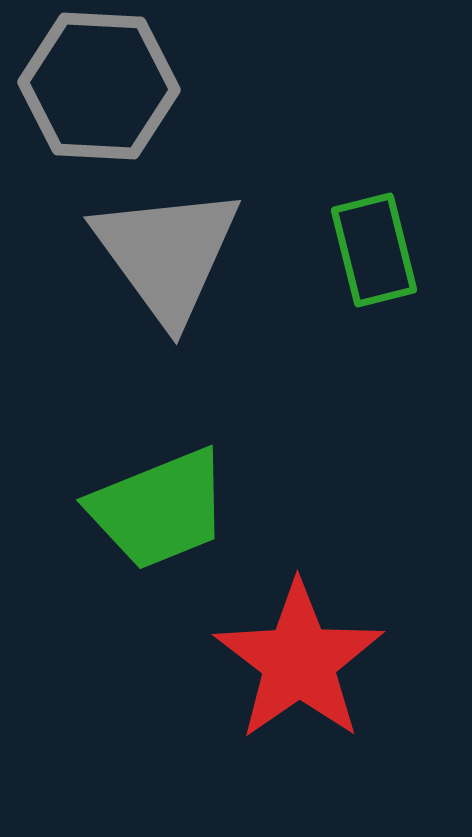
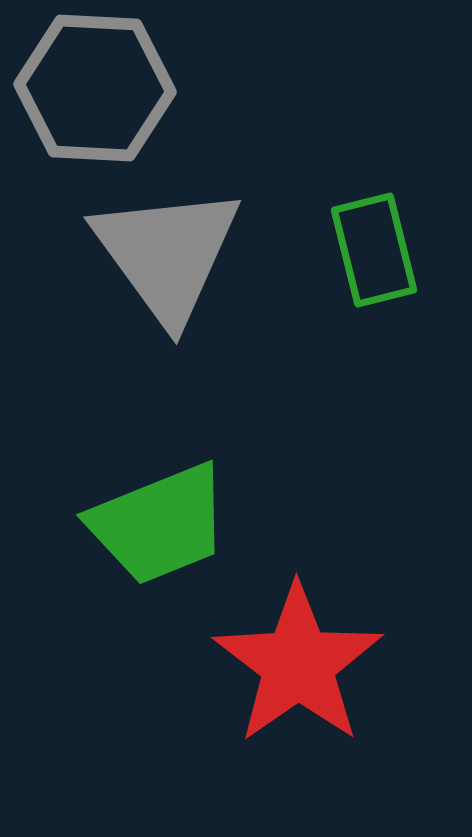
gray hexagon: moved 4 px left, 2 px down
green trapezoid: moved 15 px down
red star: moved 1 px left, 3 px down
